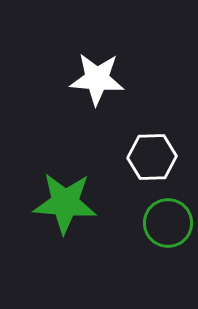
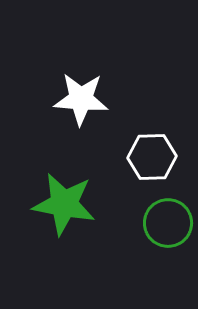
white star: moved 16 px left, 20 px down
green star: moved 1 px left, 1 px down; rotated 6 degrees clockwise
